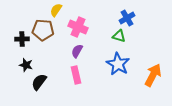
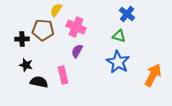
blue cross: moved 4 px up; rotated 21 degrees counterclockwise
pink cross: moved 2 px left
blue star: moved 2 px up
pink rectangle: moved 13 px left
black semicircle: rotated 66 degrees clockwise
